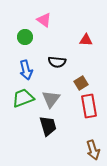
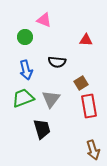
pink triangle: rotated 14 degrees counterclockwise
black trapezoid: moved 6 px left, 3 px down
